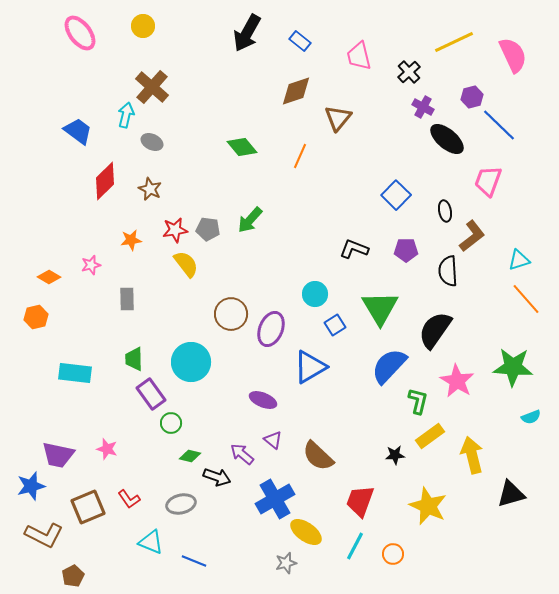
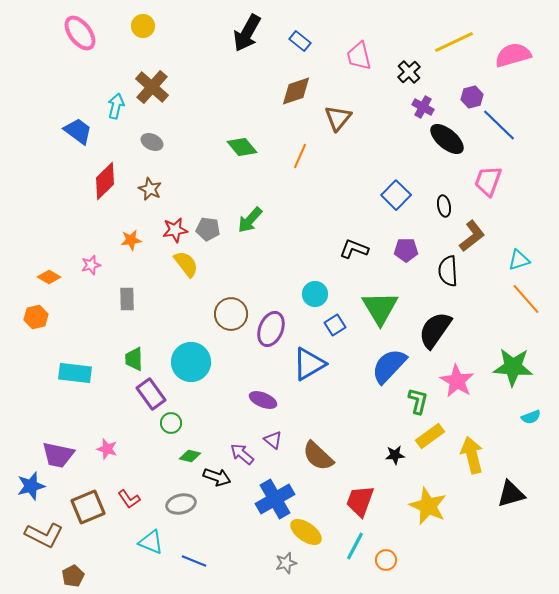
pink semicircle at (513, 55): rotated 81 degrees counterclockwise
cyan arrow at (126, 115): moved 10 px left, 9 px up
black ellipse at (445, 211): moved 1 px left, 5 px up
blue triangle at (310, 367): moved 1 px left, 3 px up
orange circle at (393, 554): moved 7 px left, 6 px down
